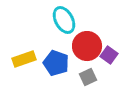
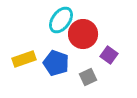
cyan ellipse: moved 3 px left; rotated 64 degrees clockwise
red circle: moved 4 px left, 12 px up
